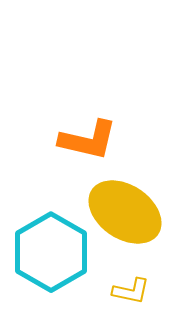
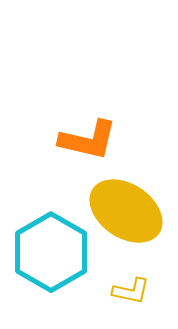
yellow ellipse: moved 1 px right, 1 px up
